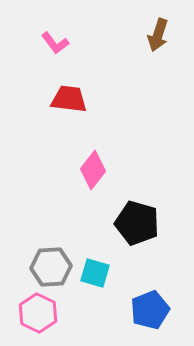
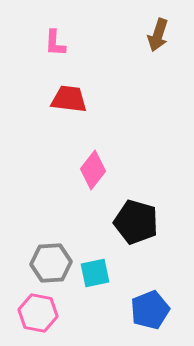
pink L-shape: rotated 40 degrees clockwise
black pentagon: moved 1 px left, 1 px up
gray hexagon: moved 4 px up
cyan square: rotated 28 degrees counterclockwise
pink hexagon: rotated 15 degrees counterclockwise
